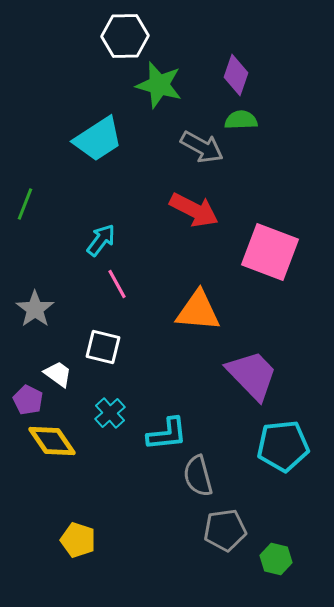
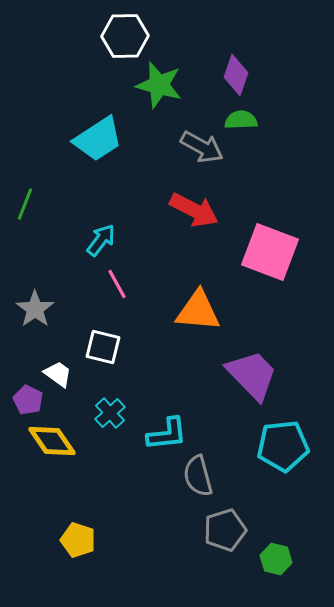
gray pentagon: rotated 9 degrees counterclockwise
